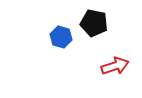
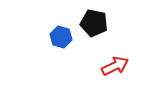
red arrow: rotated 8 degrees counterclockwise
